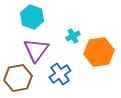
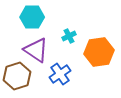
cyan hexagon: rotated 20 degrees counterclockwise
cyan cross: moved 4 px left
purple triangle: rotated 32 degrees counterclockwise
brown hexagon: moved 1 px left, 2 px up; rotated 8 degrees counterclockwise
